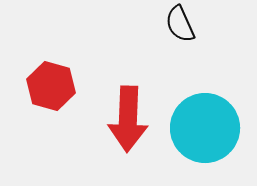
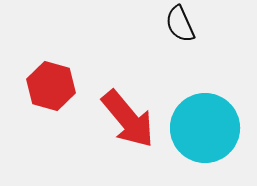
red arrow: rotated 42 degrees counterclockwise
